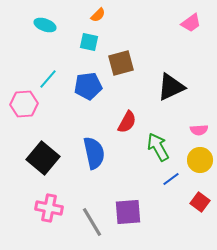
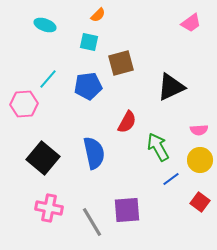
purple square: moved 1 px left, 2 px up
